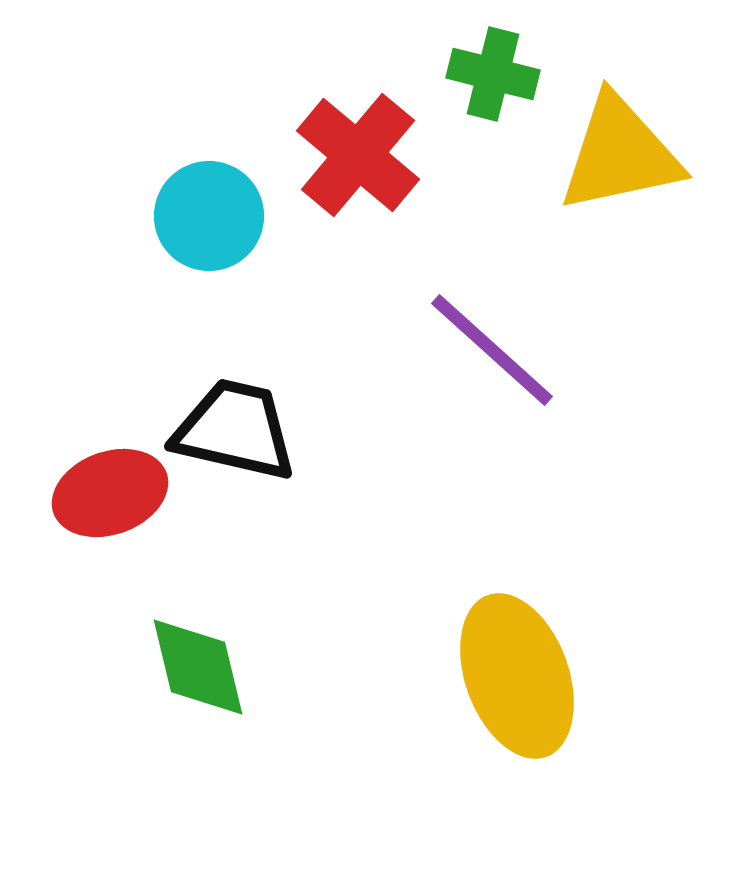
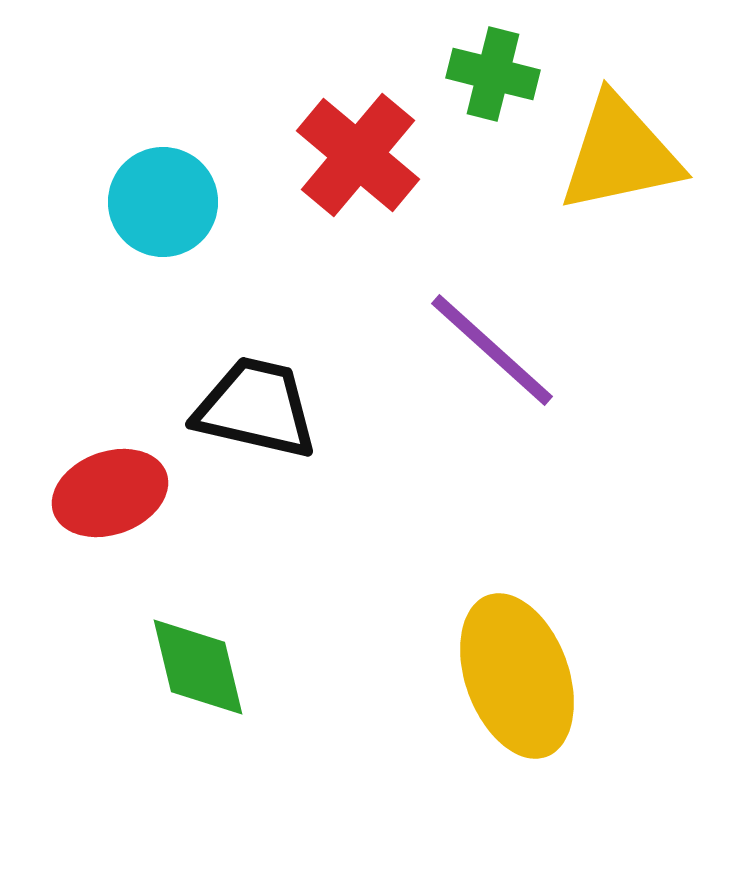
cyan circle: moved 46 px left, 14 px up
black trapezoid: moved 21 px right, 22 px up
